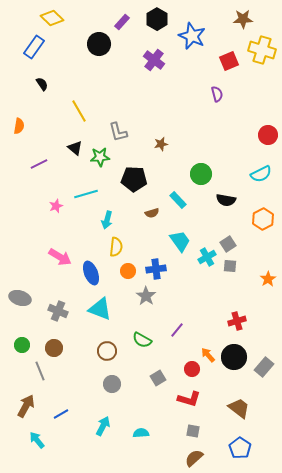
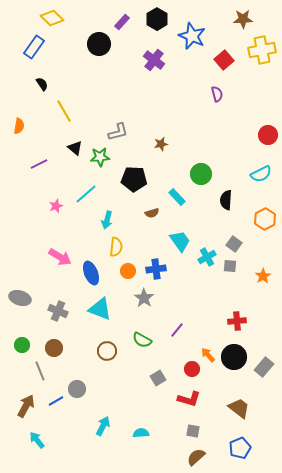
yellow cross at (262, 50): rotated 28 degrees counterclockwise
red square at (229, 61): moved 5 px left, 1 px up; rotated 18 degrees counterclockwise
yellow line at (79, 111): moved 15 px left
gray L-shape at (118, 132): rotated 90 degrees counterclockwise
cyan line at (86, 194): rotated 25 degrees counterclockwise
cyan rectangle at (178, 200): moved 1 px left, 3 px up
black semicircle at (226, 200): rotated 84 degrees clockwise
orange hexagon at (263, 219): moved 2 px right
gray square at (228, 244): moved 6 px right; rotated 21 degrees counterclockwise
orange star at (268, 279): moved 5 px left, 3 px up
gray star at (146, 296): moved 2 px left, 2 px down
red cross at (237, 321): rotated 12 degrees clockwise
gray circle at (112, 384): moved 35 px left, 5 px down
blue line at (61, 414): moved 5 px left, 13 px up
blue pentagon at (240, 448): rotated 15 degrees clockwise
brown semicircle at (194, 458): moved 2 px right, 1 px up
